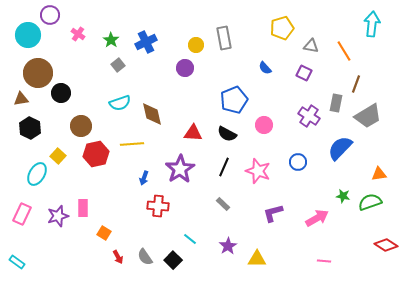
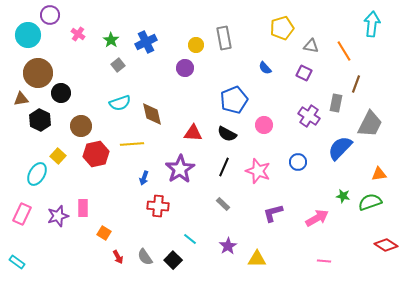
gray trapezoid at (368, 116): moved 2 px right, 8 px down; rotated 32 degrees counterclockwise
black hexagon at (30, 128): moved 10 px right, 8 px up
